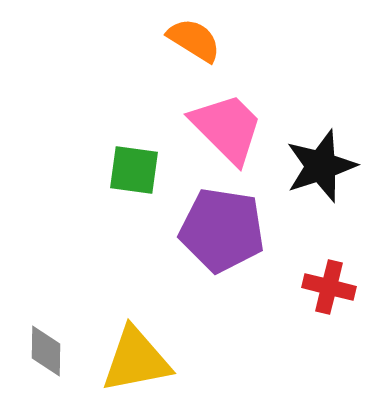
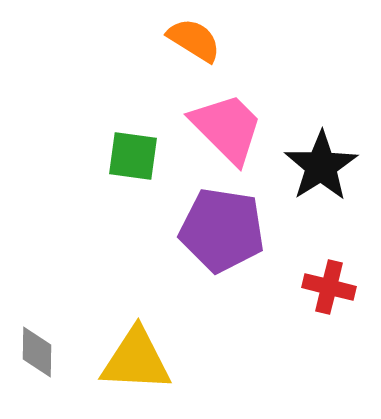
black star: rotated 14 degrees counterclockwise
green square: moved 1 px left, 14 px up
gray diamond: moved 9 px left, 1 px down
yellow triangle: rotated 14 degrees clockwise
